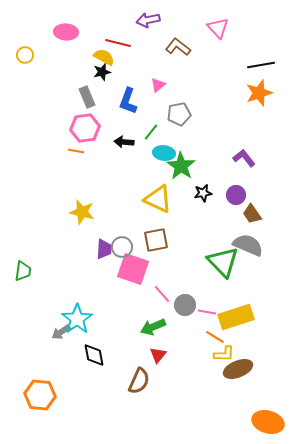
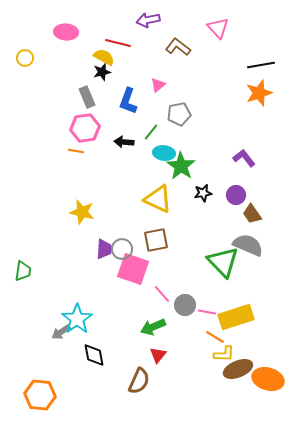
yellow circle at (25, 55): moved 3 px down
gray circle at (122, 247): moved 2 px down
orange ellipse at (268, 422): moved 43 px up
